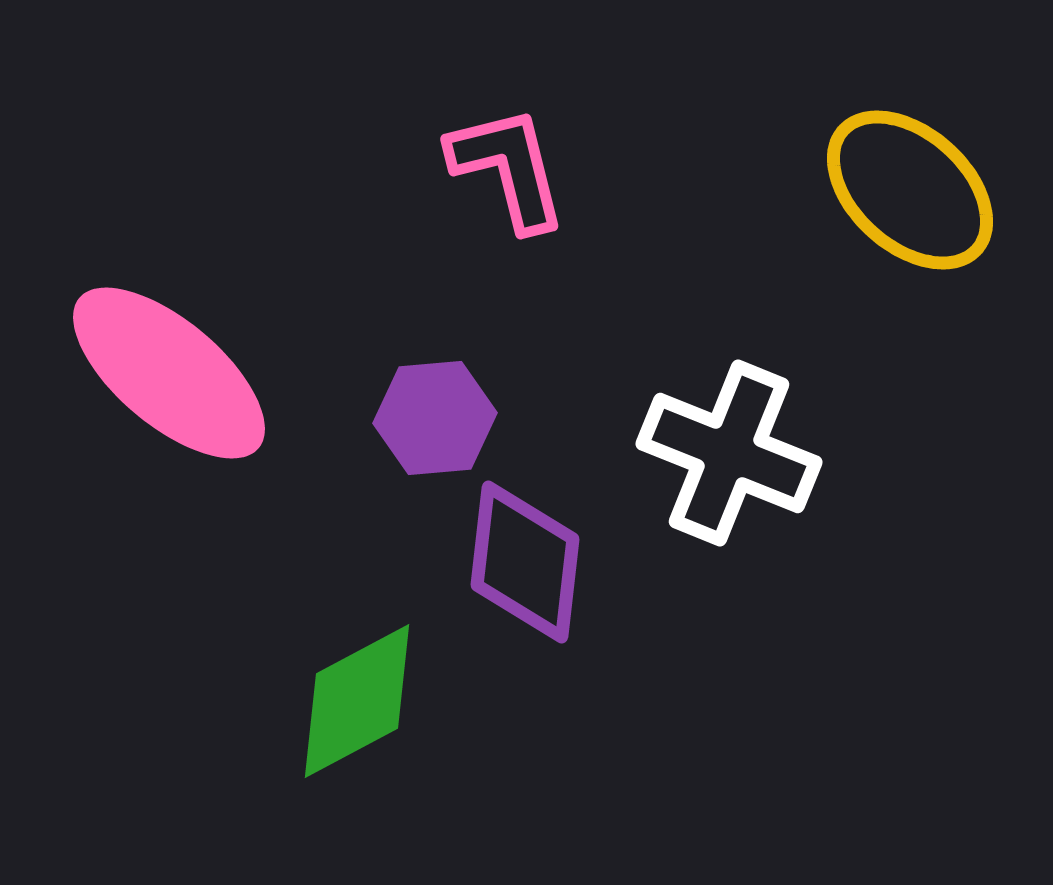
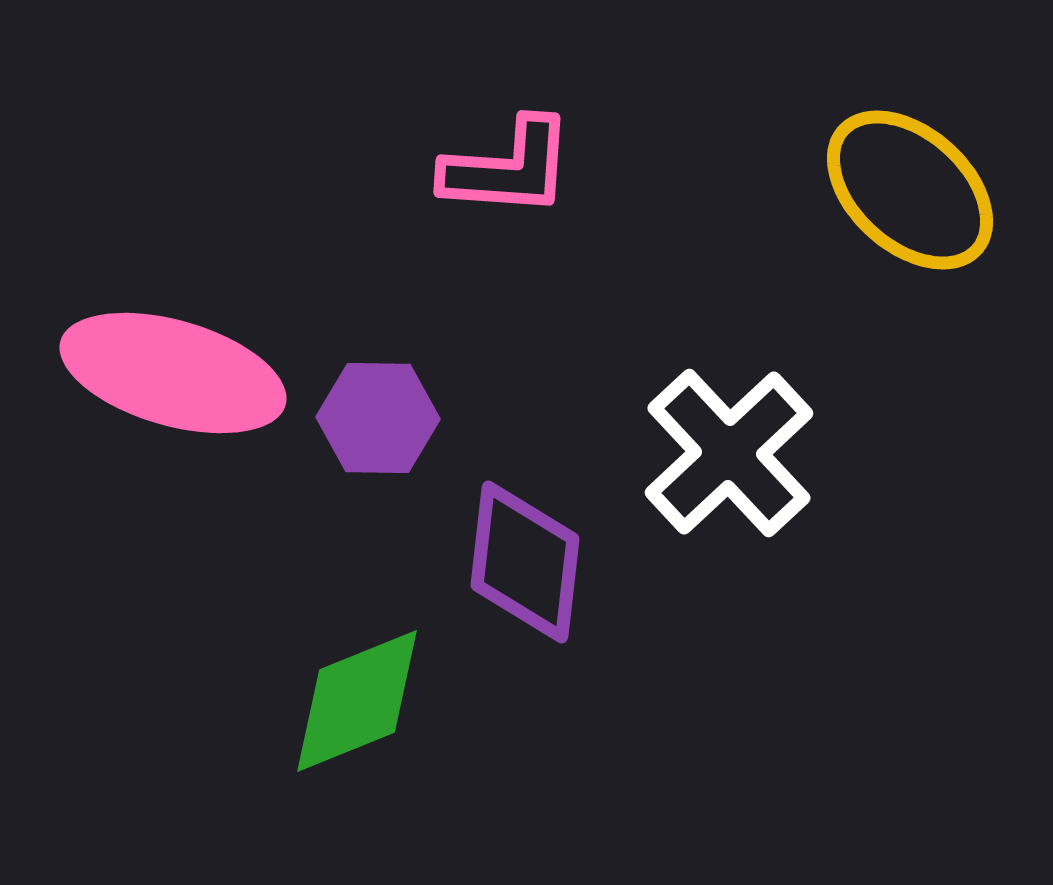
pink L-shape: rotated 108 degrees clockwise
pink ellipse: moved 4 px right; rotated 24 degrees counterclockwise
purple hexagon: moved 57 px left; rotated 6 degrees clockwise
white cross: rotated 25 degrees clockwise
green diamond: rotated 6 degrees clockwise
